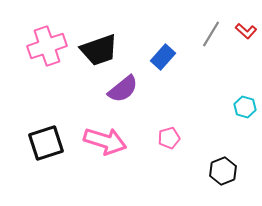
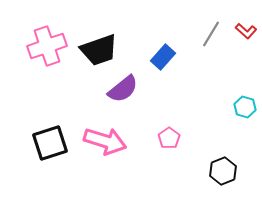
pink pentagon: rotated 20 degrees counterclockwise
black square: moved 4 px right
